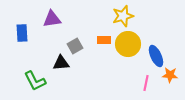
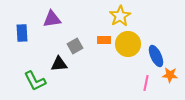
yellow star: moved 3 px left; rotated 15 degrees counterclockwise
black triangle: moved 2 px left, 1 px down
